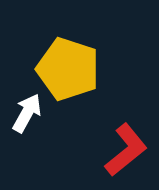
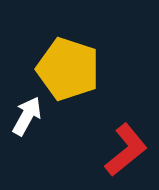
white arrow: moved 3 px down
